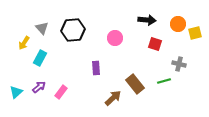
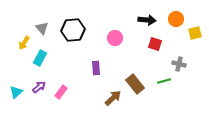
orange circle: moved 2 px left, 5 px up
